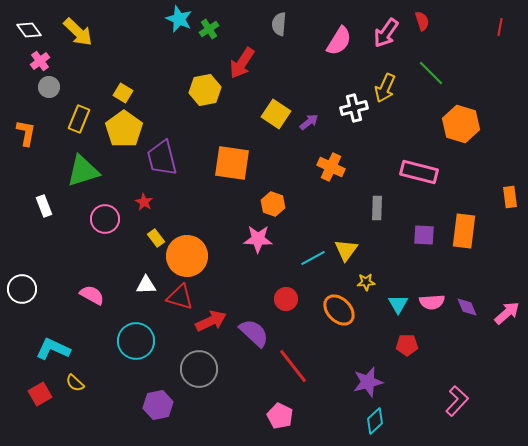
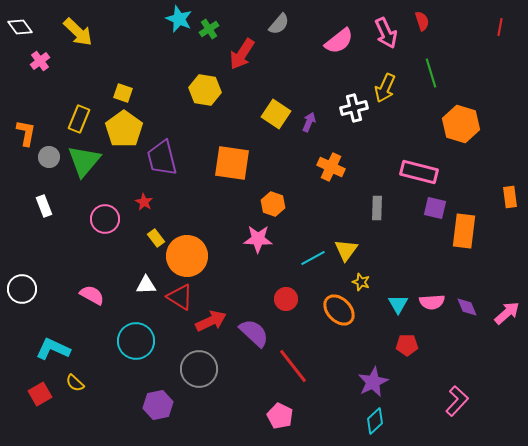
gray semicircle at (279, 24): rotated 145 degrees counterclockwise
white diamond at (29, 30): moved 9 px left, 3 px up
pink arrow at (386, 33): rotated 60 degrees counterclockwise
pink semicircle at (339, 41): rotated 20 degrees clockwise
red arrow at (242, 63): moved 9 px up
green line at (431, 73): rotated 28 degrees clockwise
gray circle at (49, 87): moved 70 px down
yellow hexagon at (205, 90): rotated 20 degrees clockwise
yellow square at (123, 93): rotated 12 degrees counterclockwise
purple arrow at (309, 122): rotated 30 degrees counterclockwise
green triangle at (83, 171): moved 1 px right, 10 px up; rotated 33 degrees counterclockwise
purple square at (424, 235): moved 11 px right, 27 px up; rotated 10 degrees clockwise
yellow star at (366, 282): moved 5 px left; rotated 24 degrees clockwise
red triangle at (180, 297): rotated 16 degrees clockwise
purple star at (368, 382): moved 5 px right; rotated 12 degrees counterclockwise
